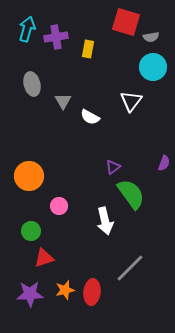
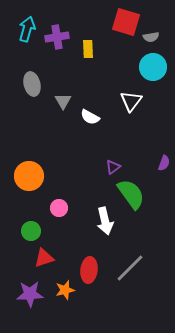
purple cross: moved 1 px right
yellow rectangle: rotated 12 degrees counterclockwise
pink circle: moved 2 px down
red ellipse: moved 3 px left, 22 px up
